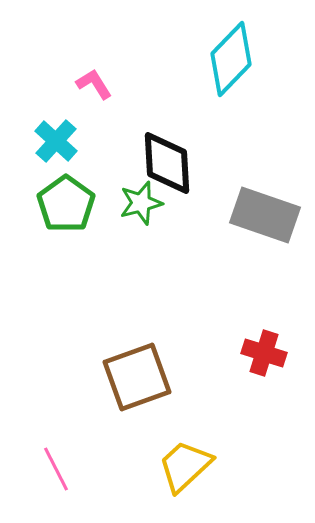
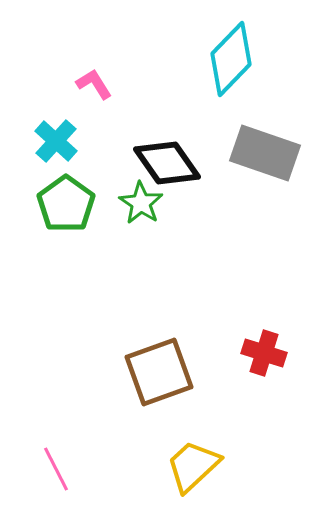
black diamond: rotated 32 degrees counterclockwise
green star: rotated 24 degrees counterclockwise
gray rectangle: moved 62 px up
brown square: moved 22 px right, 5 px up
yellow trapezoid: moved 8 px right
